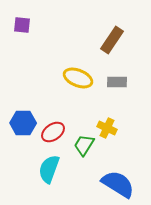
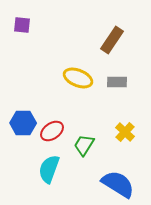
yellow cross: moved 18 px right, 4 px down; rotated 18 degrees clockwise
red ellipse: moved 1 px left, 1 px up
